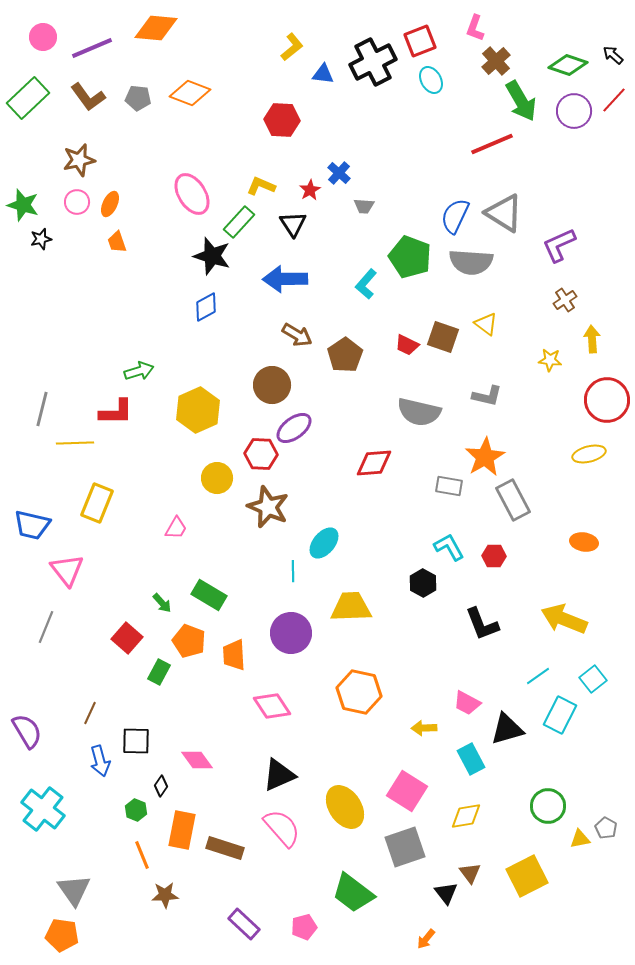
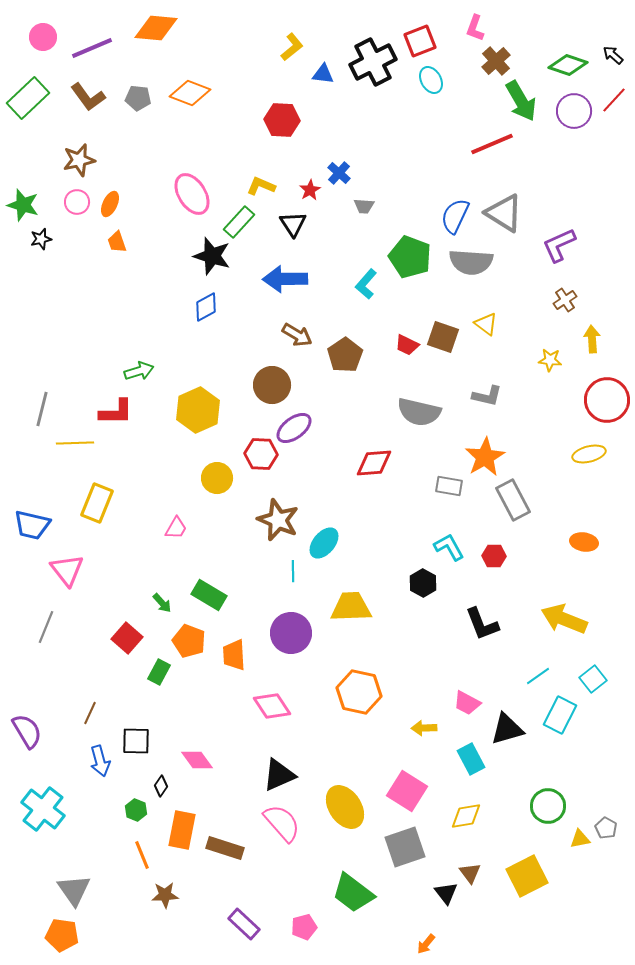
brown star at (268, 507): moved 10 px right, 13 px down
pink semicircle at (282, 828): moved 5 px up
orange arrow at (426, 939): moved 5 px down
